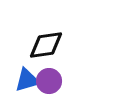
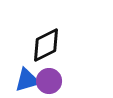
black diamond: rotated 18 degrees counterclockwise
